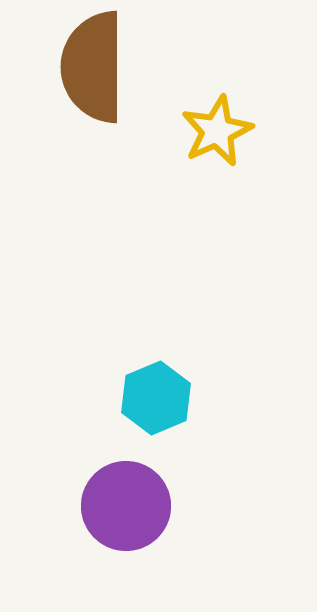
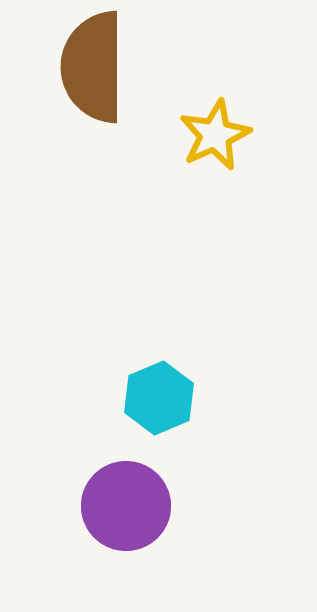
yellow star: moved 2 px left, 4 px down
cyan hexagon: moved 3 px right
